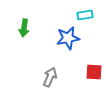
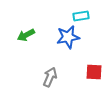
cyan rectangle: moved 4 px left, 1 px down
green arrow: moved 2 px right, 7 px down; rotated 54 degrees clockwise
blue star: moved 1 px up
